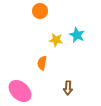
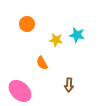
orange circle: moved 13 px left, 13 px down
cyan star: rotated 14 degrees counterclockwise
orange semicircle: rotated 40 degrees counterclockwise
brown arrow: moved 1 px right, 3 px up
